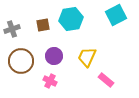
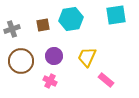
cyan square: rotated 20 degrees clockwise
